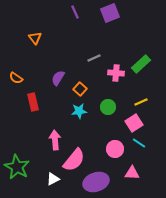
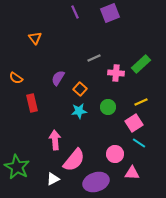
red rectangle: moved 1 px left, 1 px down
pink circle: moved 5 px down
